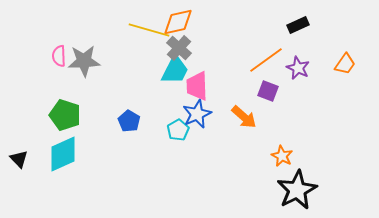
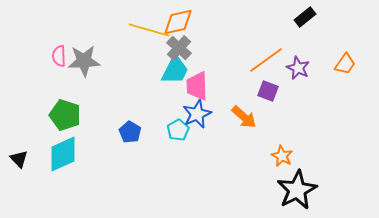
black rectangle: moved 7 px right, 8 px up; rotated 15 degrees counterclockwise
blue pentagon: moved 1 px right, 11 px down
